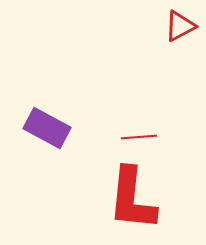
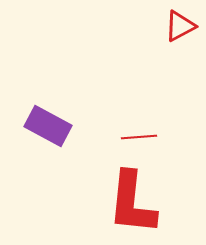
purple rectangle: moved 1 px right, 2 px up
red L-shape: moved 4 px down
